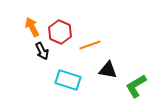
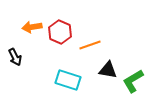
orange arrow: rotated 72 degrees counterclockwise
black arrow: moved 27 px left, 6 px down
green L-shape: moved 3 px left, 5 px up
